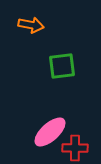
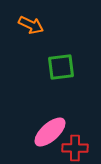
orange arrow: rotated 15 degrees clockwise
green square: moved 1 px left, 1 px down
